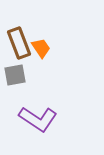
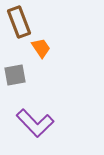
brown rectangle: moved 21 px up
purple L-shape: moved 3 px left, 4 px down; rotated 12 degrees clockwise
